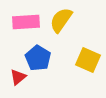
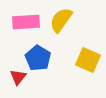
red triangle: rotated 12 degrees counterclockwise
